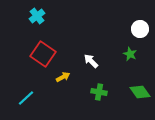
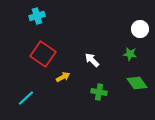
cyan cross: rotated 21 degrees clockwise
green star: rotated 16 degrees counterclockwise
white arrow: moved 1 px right, 1 px up
green diamond: moved 3 px left, 9 px up
